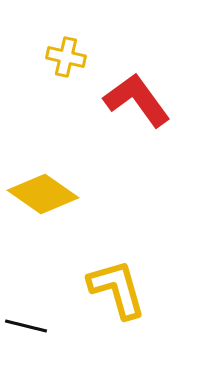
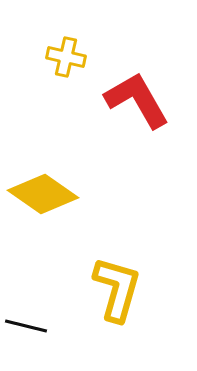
red L-shape: rotated 6 degrees clockwise
yellow L-shape: rotated 32 degrees clockwise
